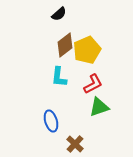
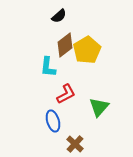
black semicircle: moved 2 px down
yellow pentagon: rotated 8 degrees counterclockwise
cyan L-shape: moved 11 px left, 10 px up
red L-shape: moved 27 px left, 10 px down
green triangle: rotated 30 degrees counterclockwise
blue ellipse: moved 2 px right
